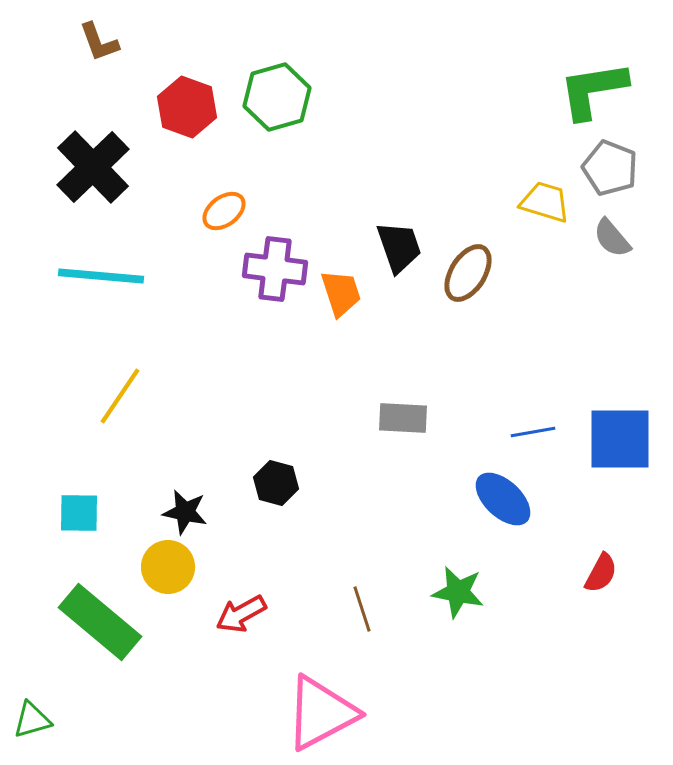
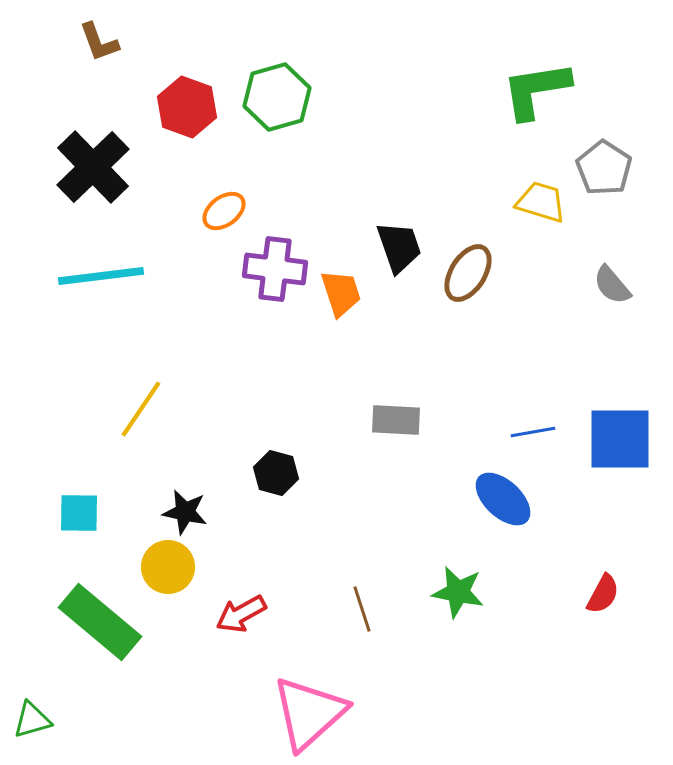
green L-shape: moved 57 px left
gray pentagon: moved 6 px left; rotated 12 degrees clockwise
yellow trapezoid: moved 4 px left
gray semicircle: moved 47 px down
cyan line: rotated 12 degrees counterclockwise
yellow line: moved 21 px right, 13 px down
gray rectangle: moved 7 px left, 2 px down
black hexagon: moved 10 px up
red semicircle: moved 2 px right, 21 px down
pink triangle: moved 12 px left; rotated 14 degrees counterclockwise
